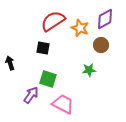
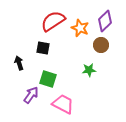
purple diamond: moved 2 px down; rotated 15 degrees counterclockwise
black arrow: moved 9 px right
